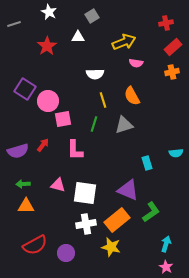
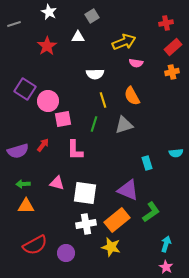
pink triangle: moved 1 px left, 2 px up
